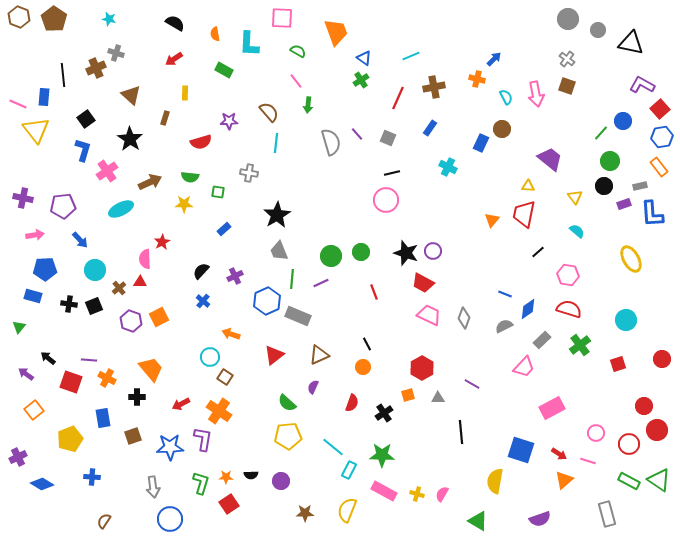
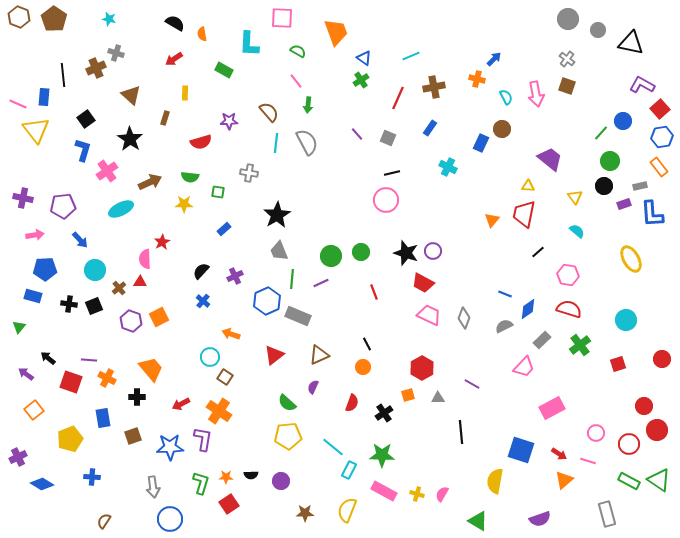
orange semicircle at (215, 34): moved 13 px left
gray semicircle at (331, 142): moved 24 px left; rotated 12 degrees counterclockwise
